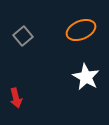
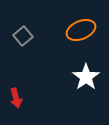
white star: rotated 8 degrees clockwise
